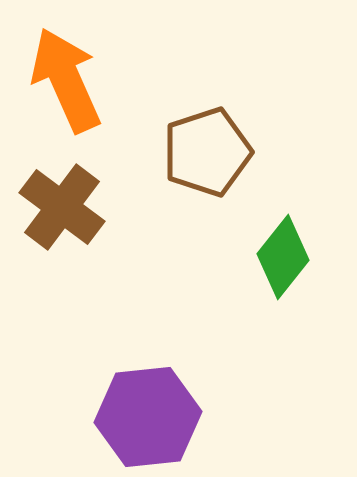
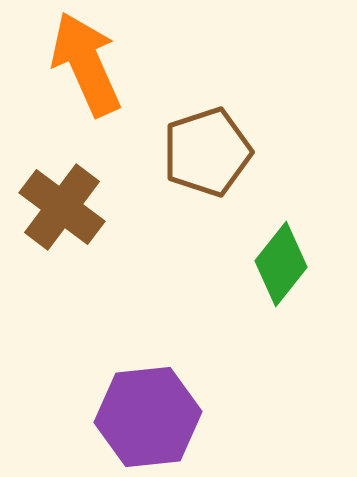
orange arrow: moved 20 px right, 16 px up
green diamond: moved 2 px left, 7 px down
